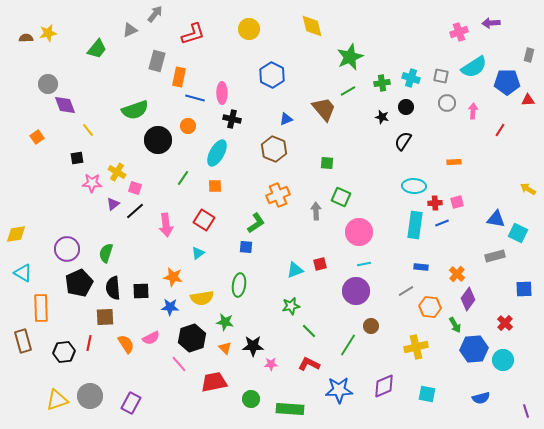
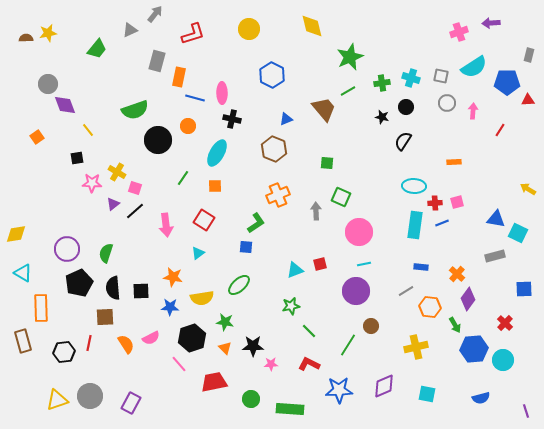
green ellipse at (239, 285): rotated 40 degrees clockwise
